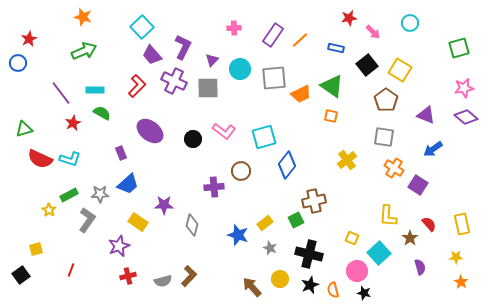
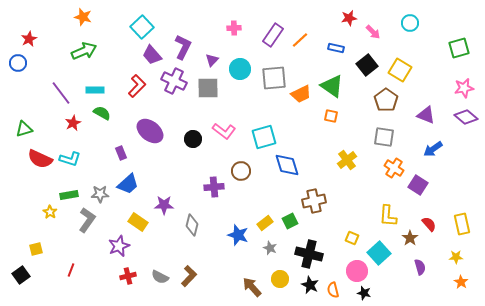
blue diamond at (287, 165): rotated 56 degrees counterclockwise
green rectangle at (69, 195): rotated 18 degrees clockwise
yellow star at (49, 210): moved 1 px right, 2 px down
green square at (296, 220): moved 6 px left, 1 px down
gray semicircle at (163, 281): moved 3 px left, 4 px up; rotated 42 degrees clockwise
black star at (310, 285): rotated 24 degrees counterclockwise
